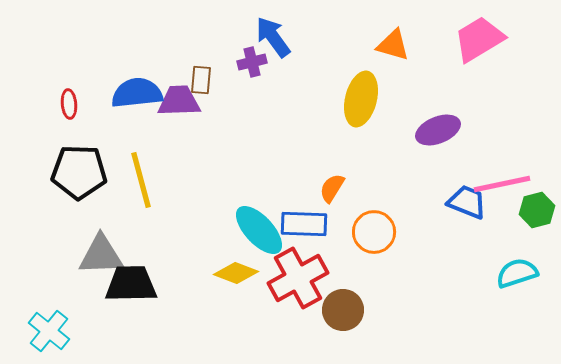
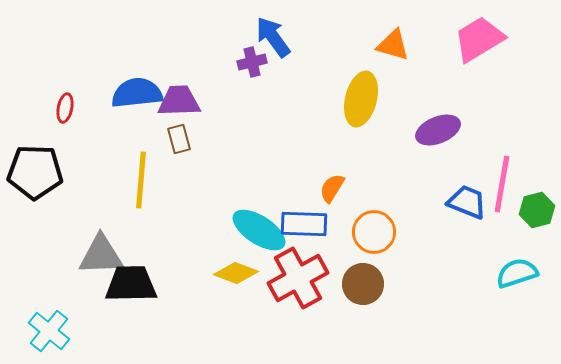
brown rectangle: moved 22 px left, 59 px down; rotated 20 degrees counterclockwise
red ellipse: moved 4 px left, 4 px down; rotated 16 degrees clockwise
black pentagon: moved 44 px left
yellow line: rotated 20 degrees clockwise
pink line: rotated 68 degrees counterclockwise
cyan ellipse: rotated 14 degrees counterclockwise
brown circle: moved 20 px right, 26 px up
